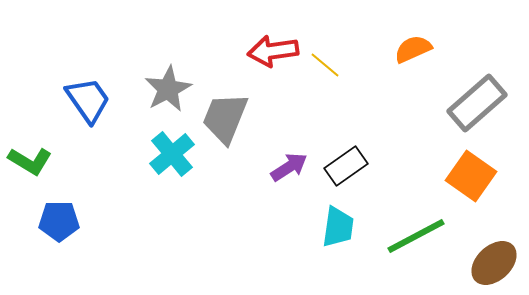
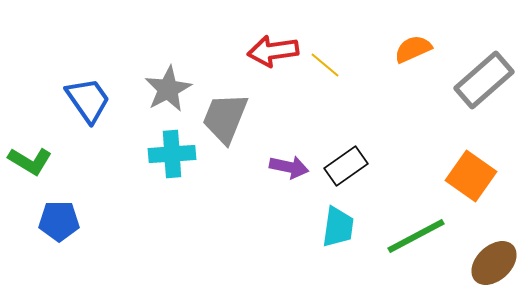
gray rectangle: moved 7 px right, 23 px up
cyan cross: rotated 36 degrees clockwise
purple arrow: rotated 45 degrees clockwise
